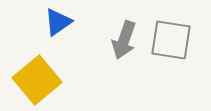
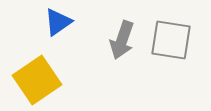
gray arrow: moved 2 px left
yellow square: rotated 6 degrees clockwise
